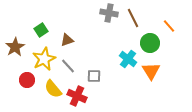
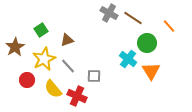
gray cross: rotated 18 degrees clockwise
brown line: rotated 30 degrees counterclockwise
green circle: moved 3 px left
